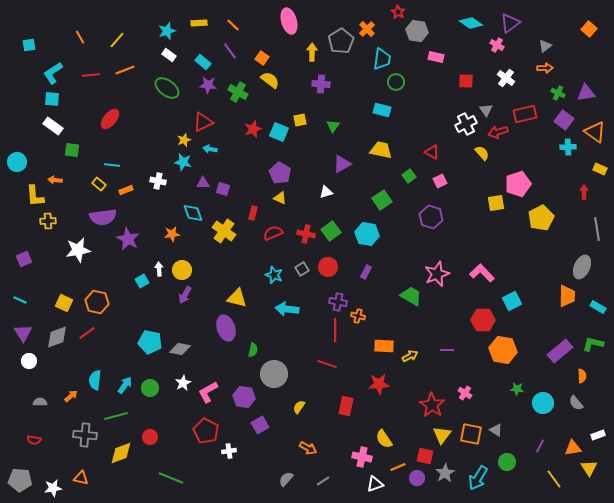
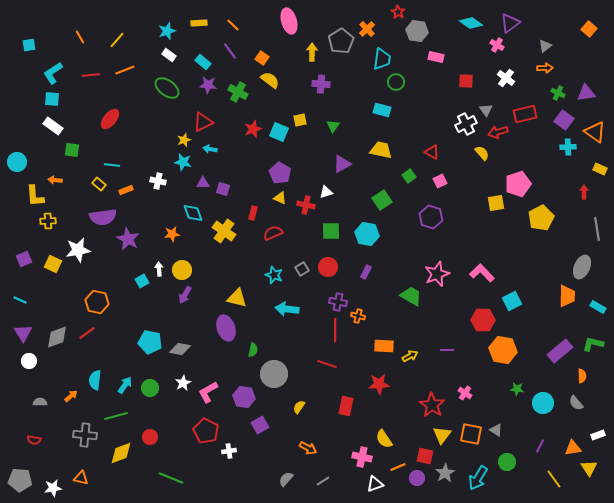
green square at (331, 231): rotated 36 degrees clockwise
red cross at (306, 234): moved 29 px up
yellow square at (64, 303): moved 11 px left, 39 px up
